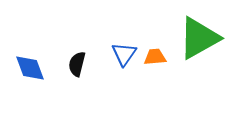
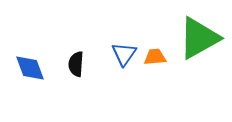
black semicircle: moved 1 px left; rotated 10 degrees counterclockwise
